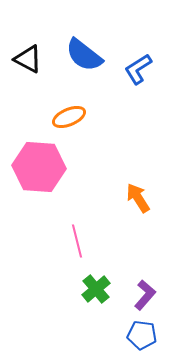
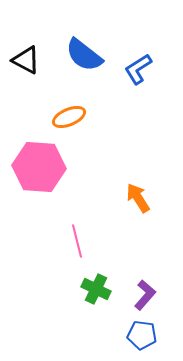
black triangle: moved 2 px left, 1 px down
green cross: rotated 24 degrees counterclockwise
